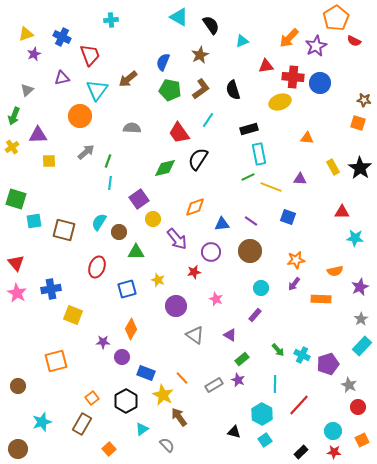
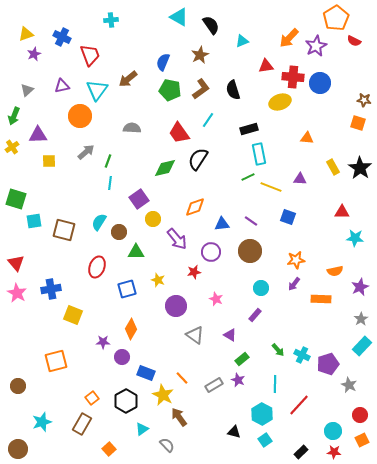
purple triangle at (62, 78): moved 8 px down
red circle at (358, 407): moved 2 px right, 8 px down
